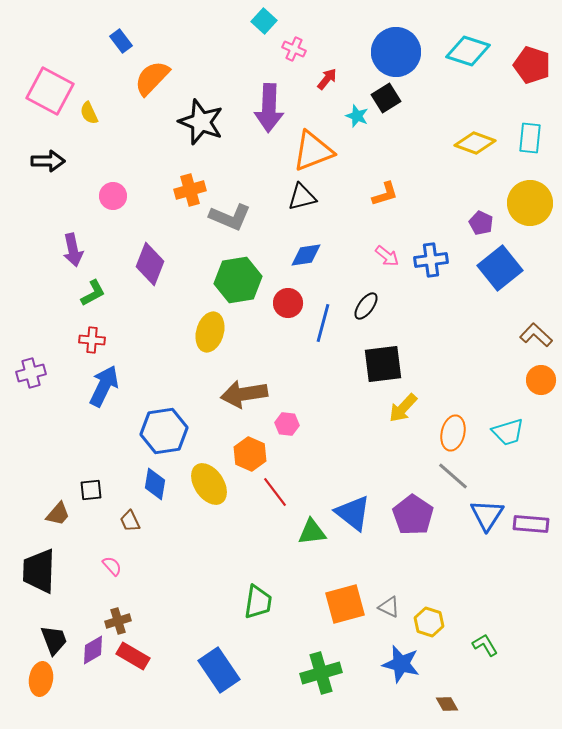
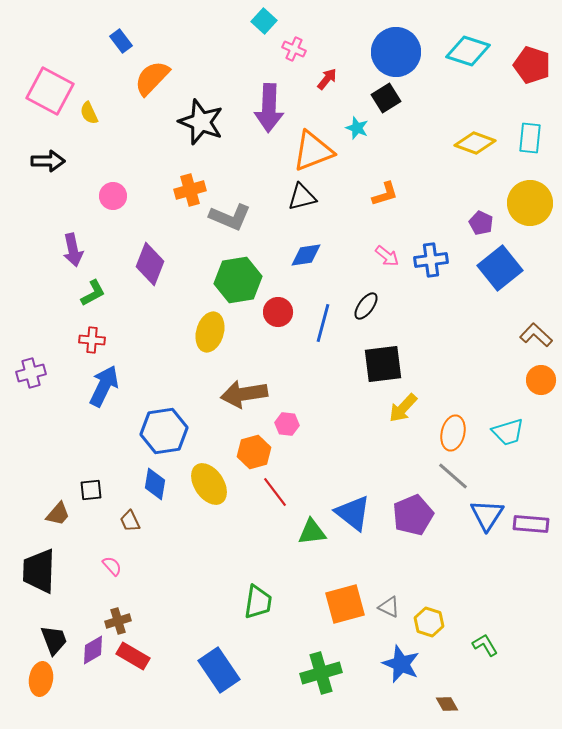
cyan star at (357, 116): moved 12 px down
red circle at (288, 303): moved 10 px left, 9 px down
orange hexagon at (250, 454): moved 4 px right, 2 px up; rotated 20 degrees clockwise
purple pentagon at (413, 515): rotated 15 degrees clockwise
blue star at (401, 664): rotated 9 degrees clockwise
